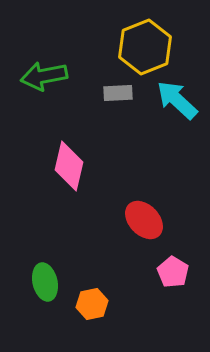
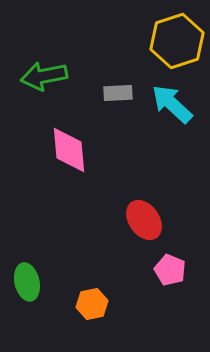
yellow hexagon: moved 32 px right, 6 px up; rotated 4 degrees clockwise
cyan arrow: moved 5 px left, 4 px down
pink diamond: moved 16 px up; rotated 18 degrees counterclockwise
red ellipse: rotated 9 degrees clockwise
pink pentagon: moved 3 px left, 2 px up; rotated 8 degrees counterclockwise
green ellipse: moved 18 px left
